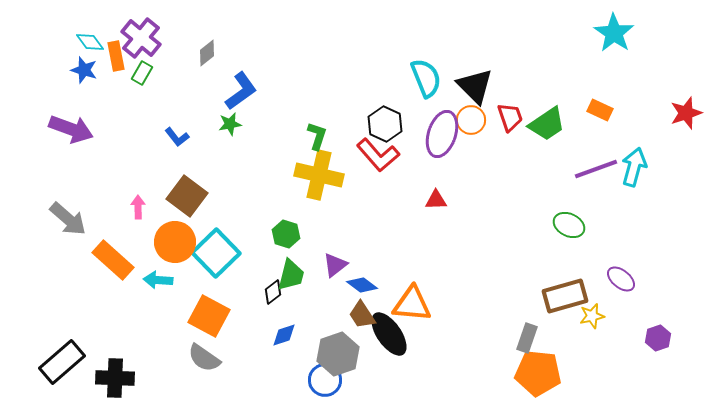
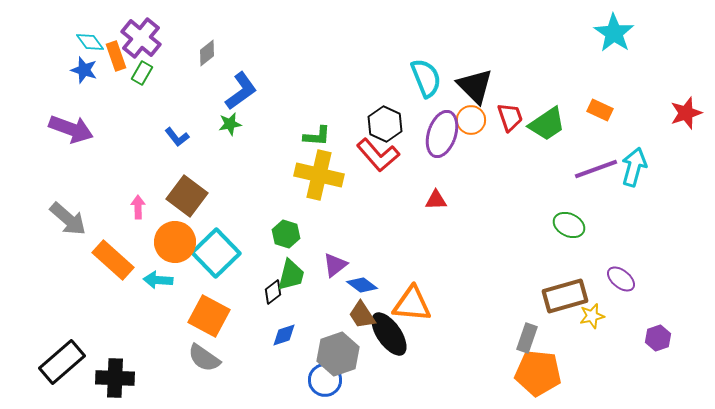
orange rectangle at (116, 56): rotated 8 degrees counterclockwise
green L-shape at (317, 136): rotated 76 degrees clockwise
